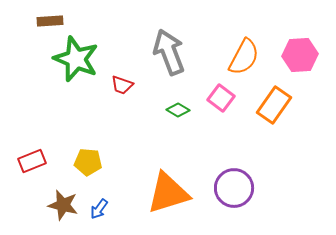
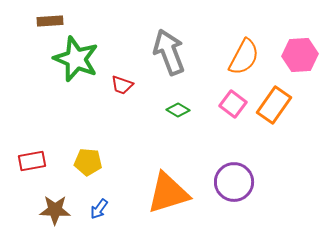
pink square: moved 12 px right, 6 px down
red rectangle: rotated 12 degrees clockwise
purple circle: moved 6 px up
brown star: moved 8 px left, 5 px down; rotated 12 degrees counterclockwise
